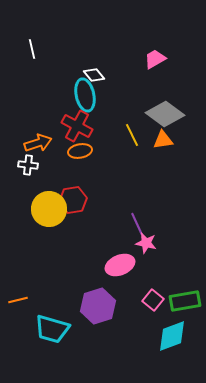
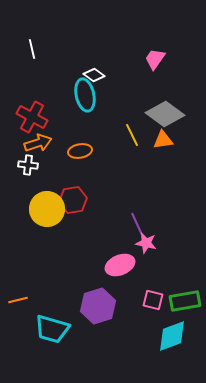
pink trapezoid: rotated 25 degrees counterclockwise
white diamond: rotated 15 degrees counterclockwise
red cross: moved 45 px left, 9 px up
yellow circle: moved 2 px left
pink square: rotated 25 degrees counterclockwise
